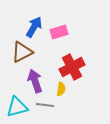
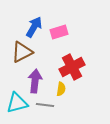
purple arrow: rotated 25 degrees clockwise
cyan triangle: moved 4 px up
